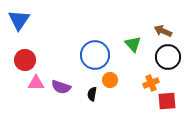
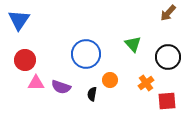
brown arrow: moved 5 px right, 18 px up; rotated 72 degrees counterclockwise
blue circle: moved 9 px left, 1 px up
orange cross: moved 5 px left; rotated 14 degrees counterclockwise
